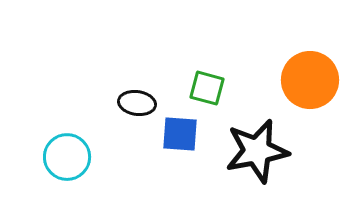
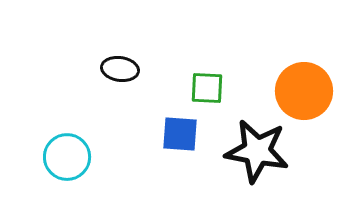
orange circle: moved 6 px left, 11 px down
green square: rotated 12 degrees counterclockwise
black ellipse: moved 17 px left, 34 px up
black star: rotated 22 degrees clockwise
